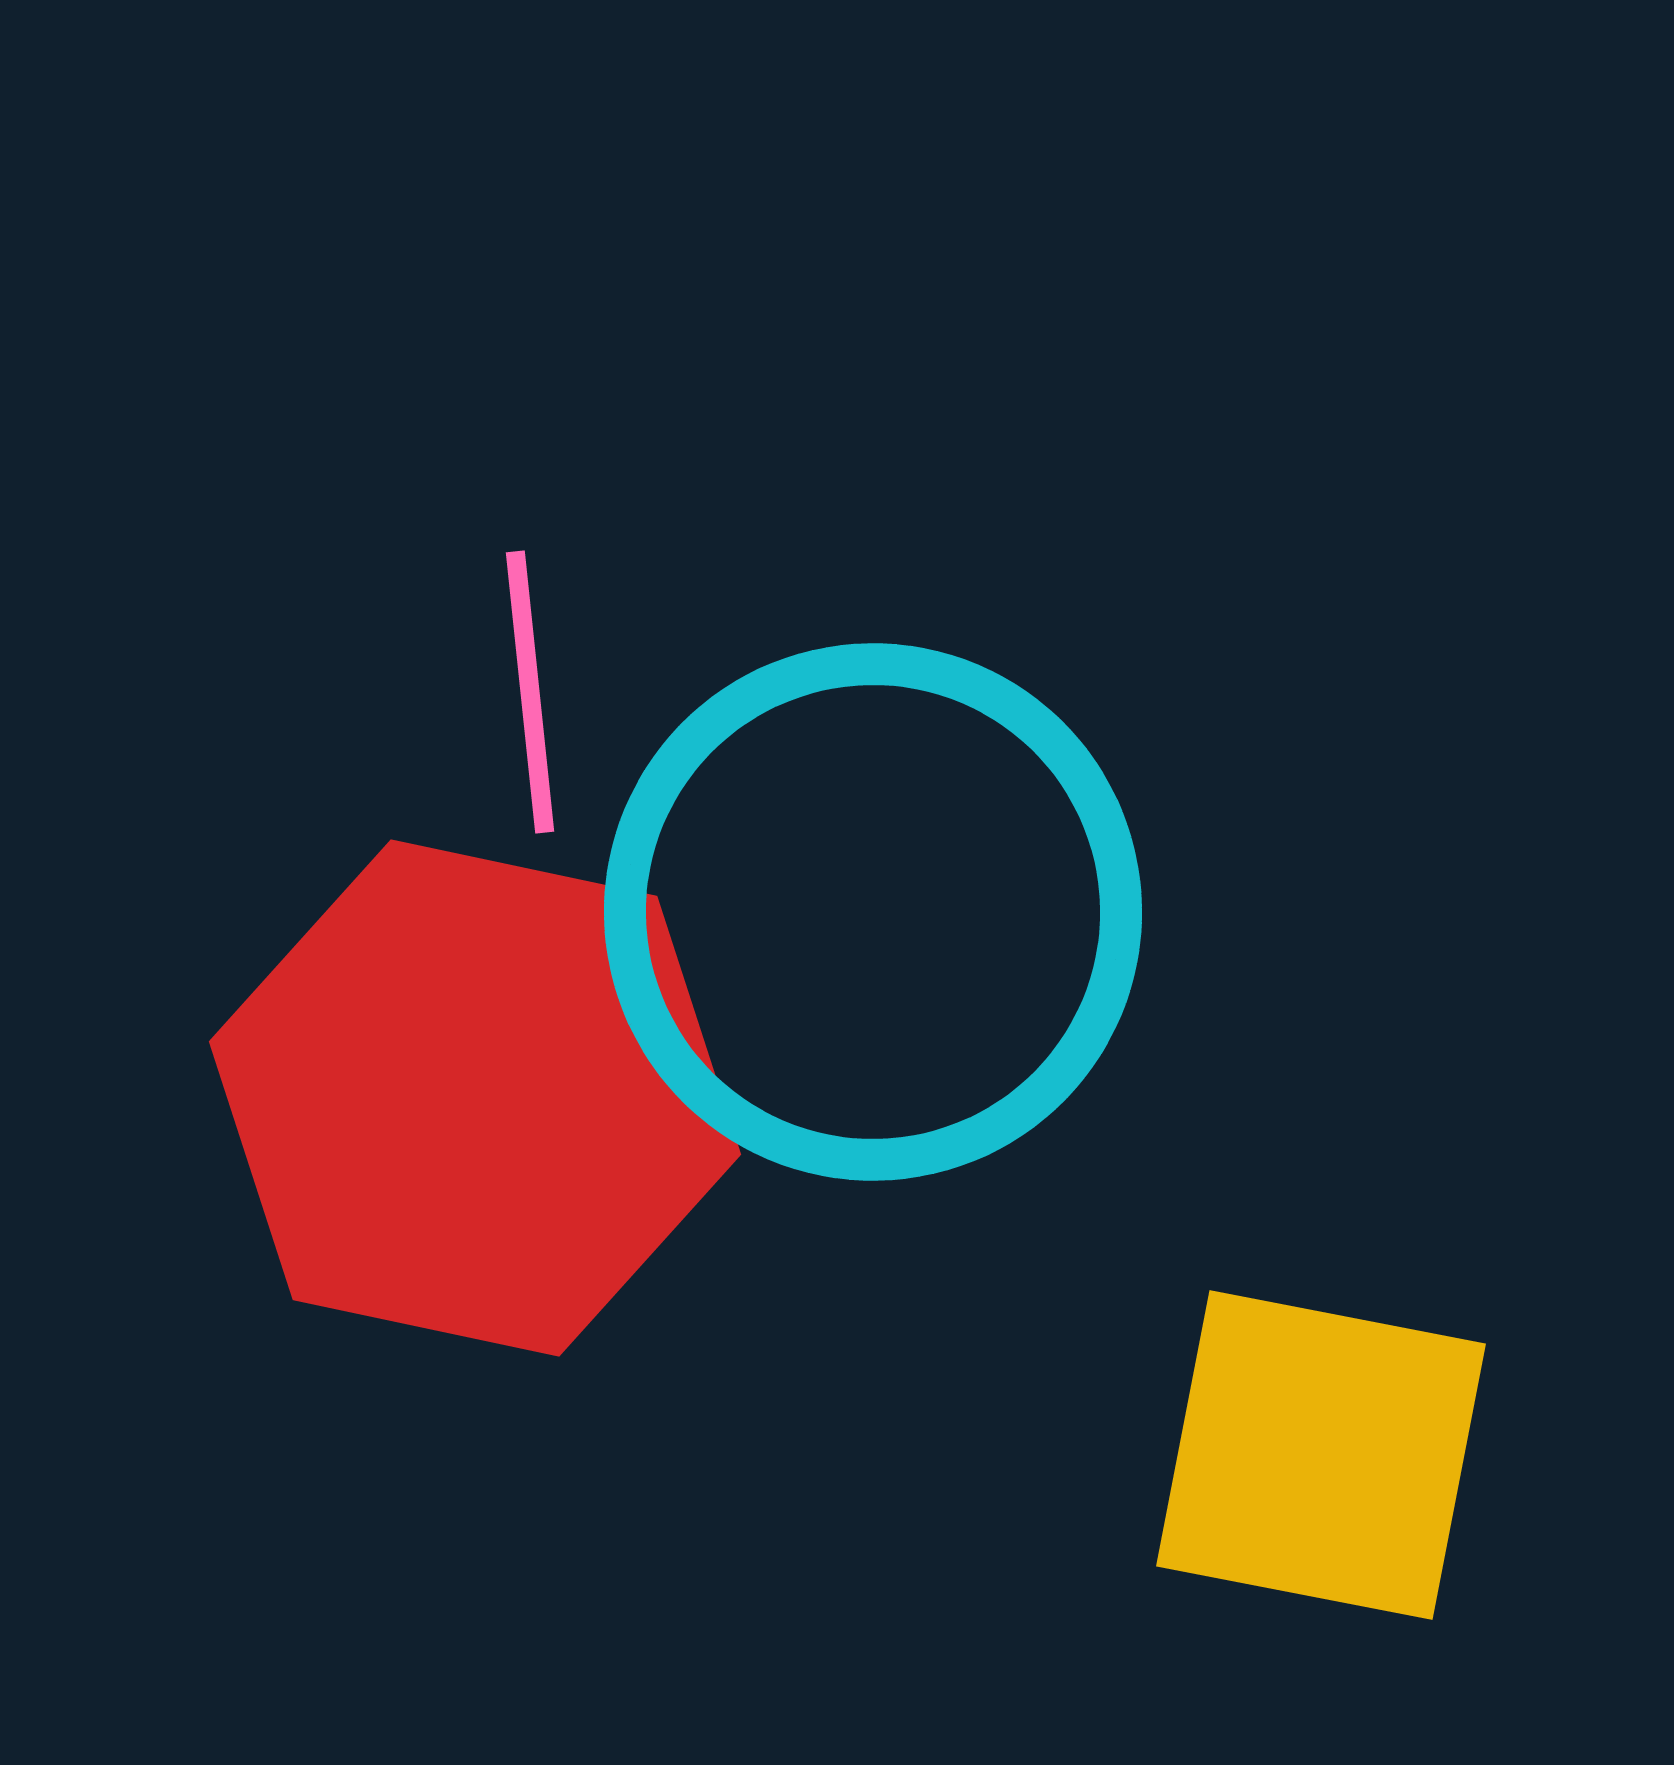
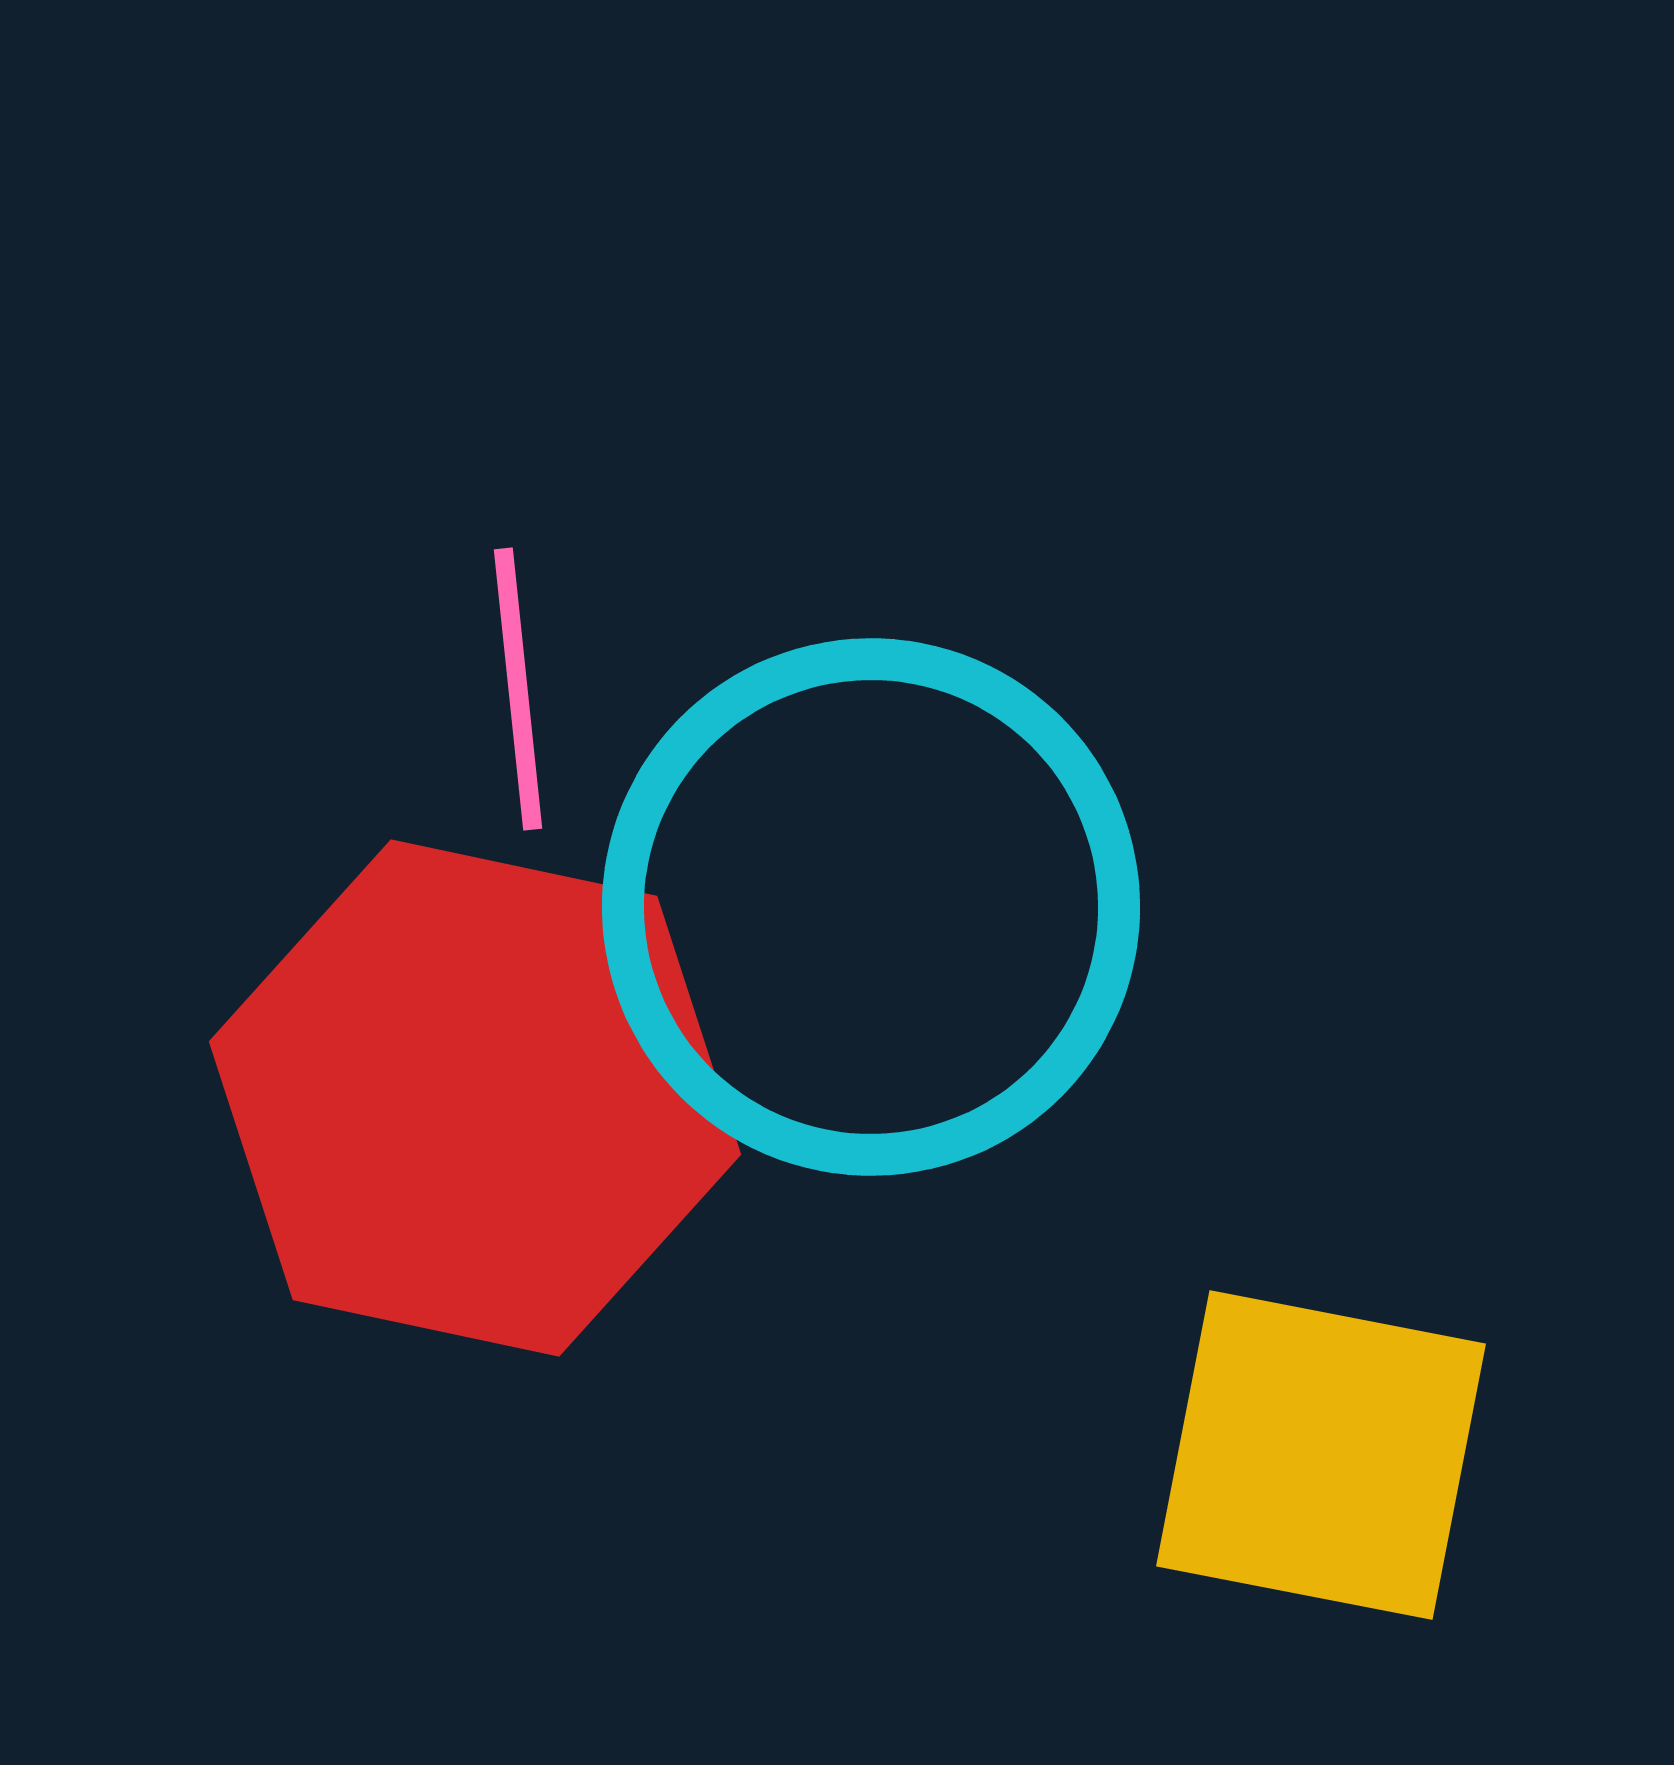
pink line: moved 12 px left, 3 px up
cyan circle: moved 2 px left, 5 px up
